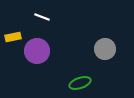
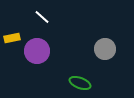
white line: rotated 21 degrees clockwise
yellow rectangle: moved 1 px left, 1 px down
green ellipse: rotated 40 degrees clockwise
